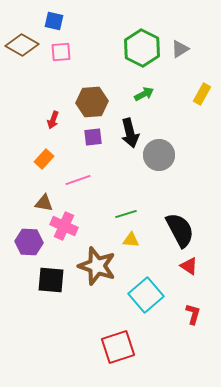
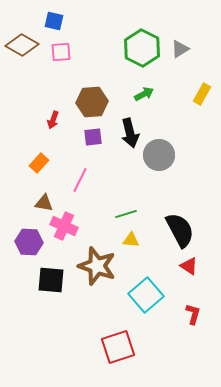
orange rectangle: moved 5 px left, 4 px down
pink line: moved 2 px right; rotated 45 degrees counterclockwise
